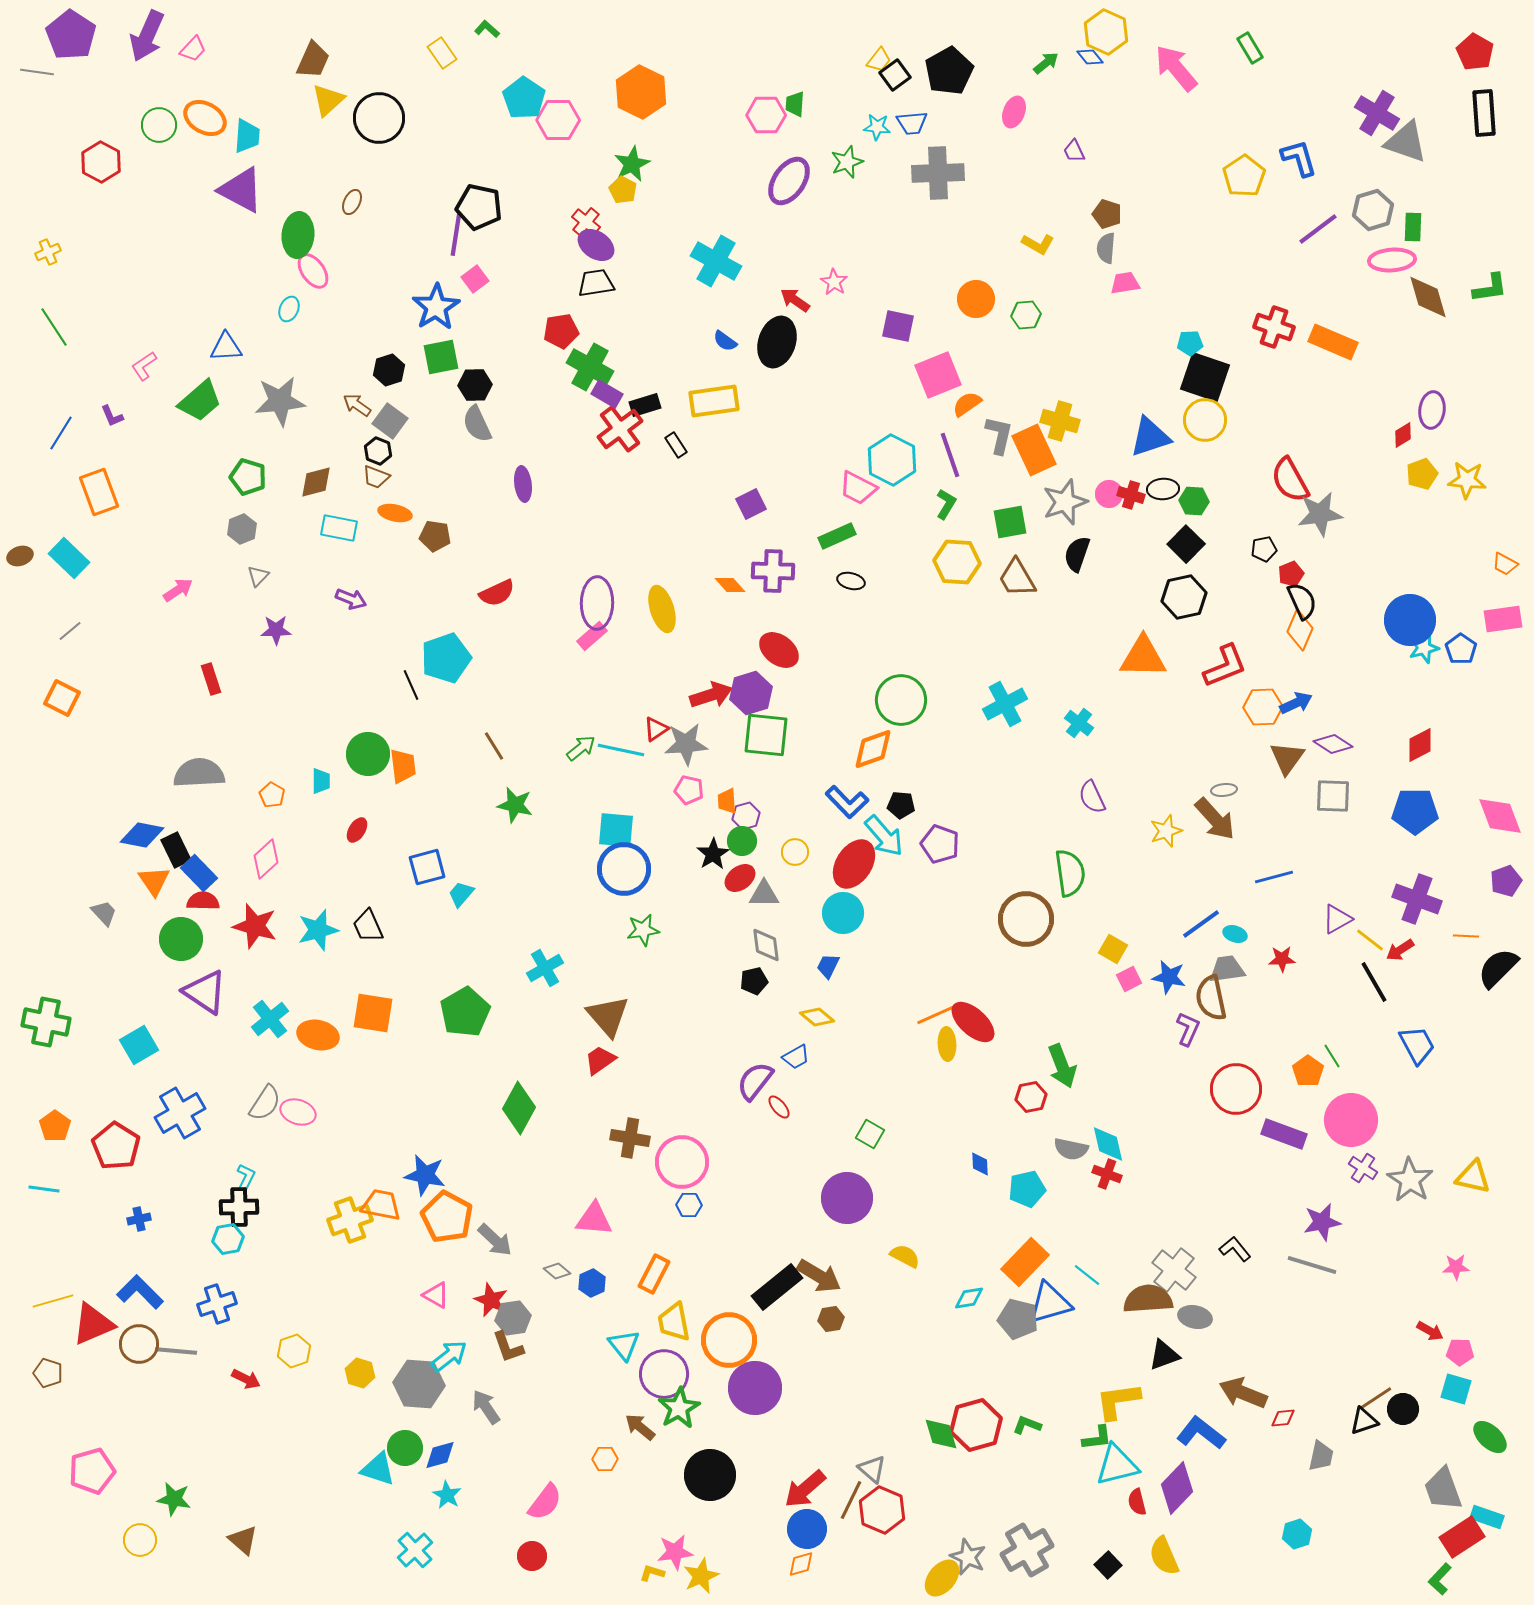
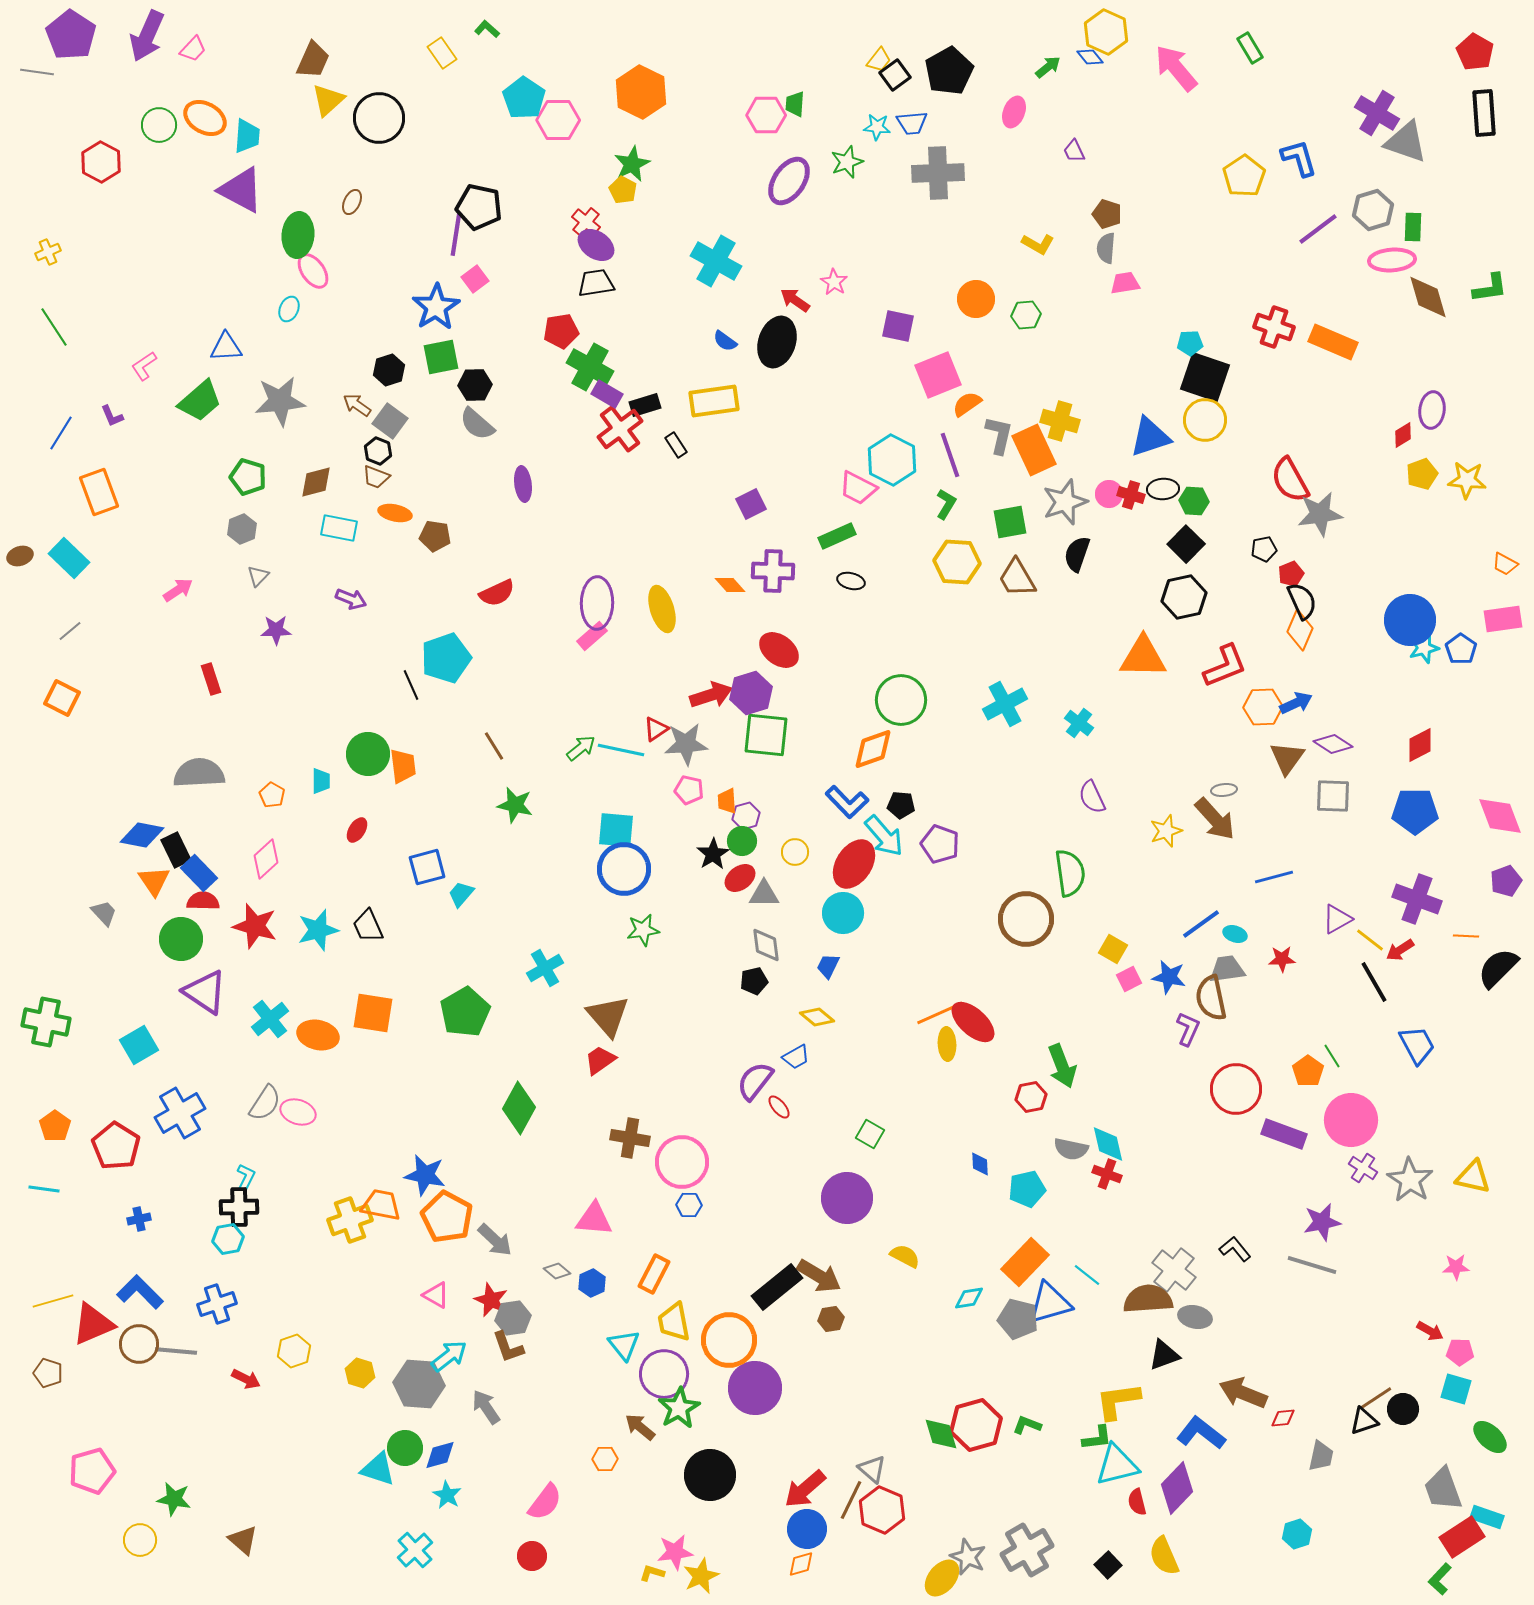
green arrow at (1046, 63): moved 2 px right, 4 px down
gray semicircle at (477, 424): rotated 24 degrees counterclockwise
